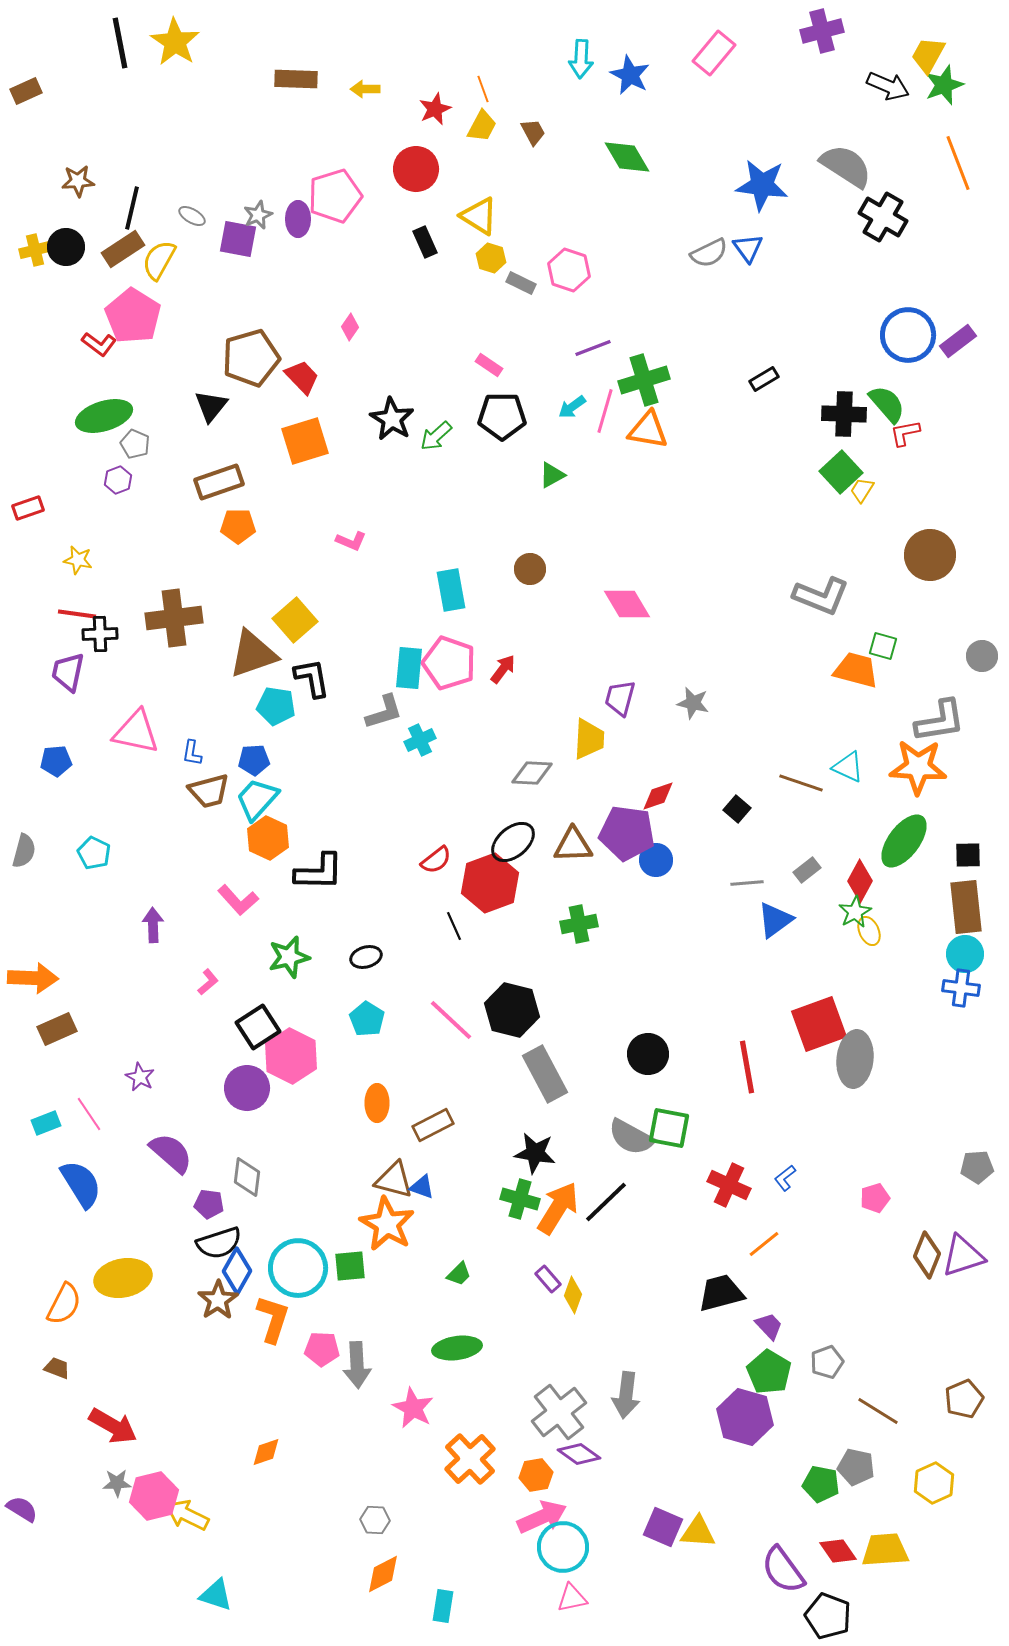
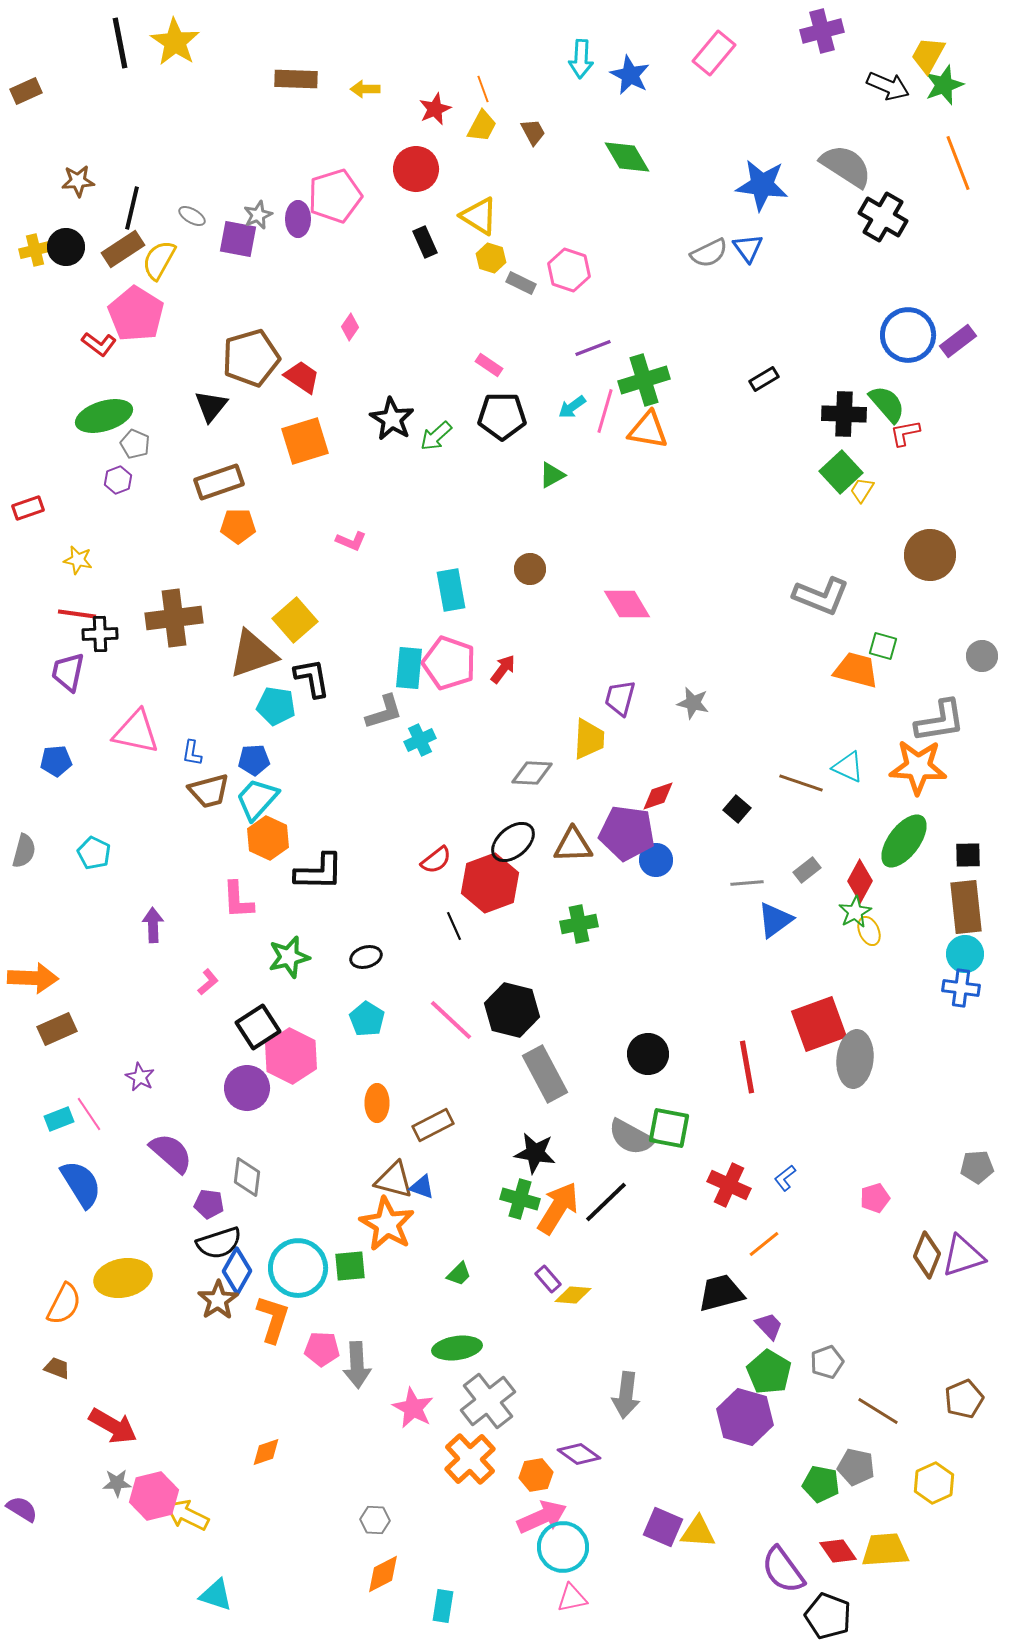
pink pentagon at (133, 316): moved 3 px right, 2 px up
red trapezoid at (302, 377): rotated 12 degrees counterclockwise
pink L-shape at (238, 900): rotated 39 degrees clockwise
cyan rectangle at (46, 1123): moved 13 px right, 4 px up
yellow diamond at (573, 1295): rotated 75 degrees clockwise
gray cross at (559, 1412): moved 71 px left, 11 px up
